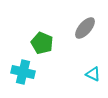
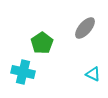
green pentagon: rotated 15 degrees clockwise
